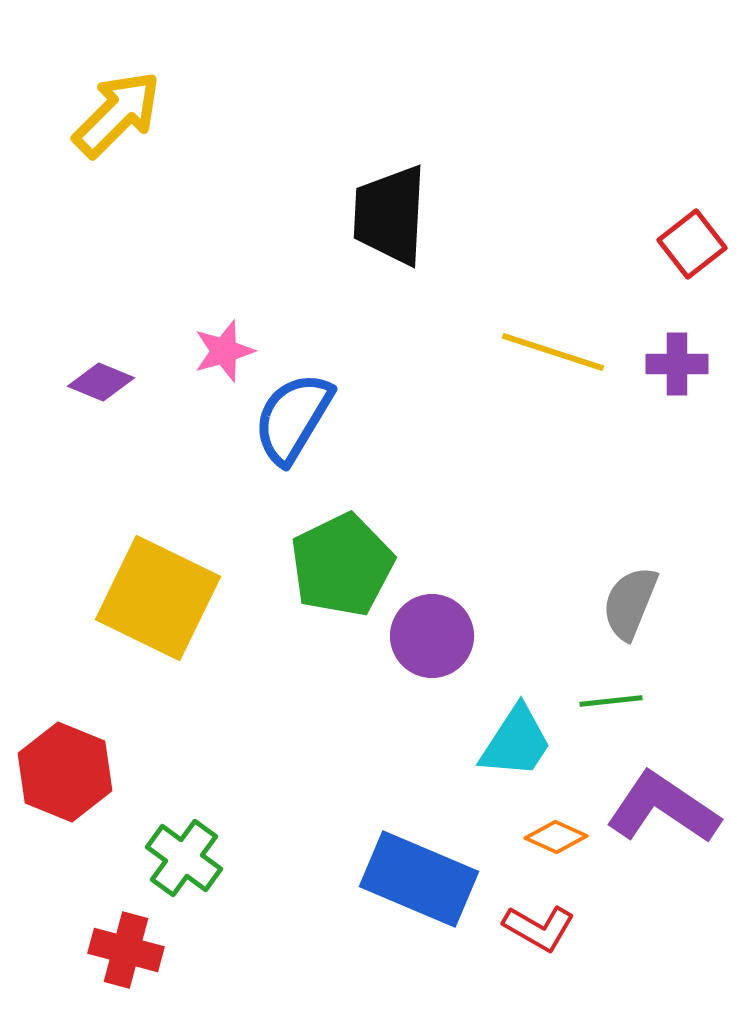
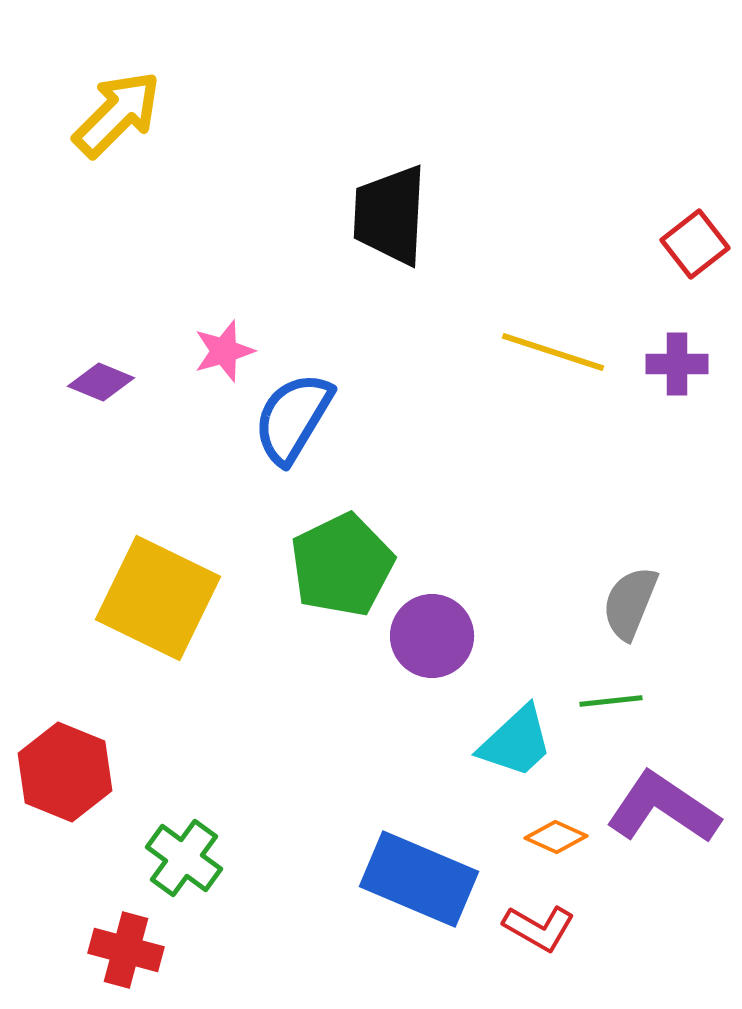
red square: moved 3 px right
cyan trapezoid: rotated 14 degrees clockwise
